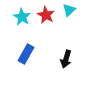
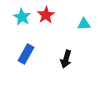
cyan triangle: moved 15 px right, 14 px down; rotated 40 degrees clockwise
red star: rotated 12 degrees clockwise
